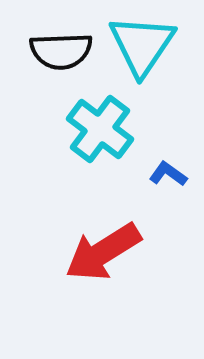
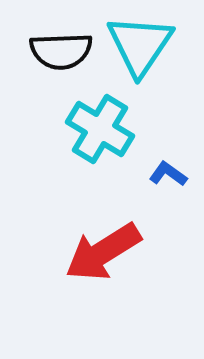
cyan triangle: moved 2 px left
cyan cross: rotated 6 degrees counterclockwise
